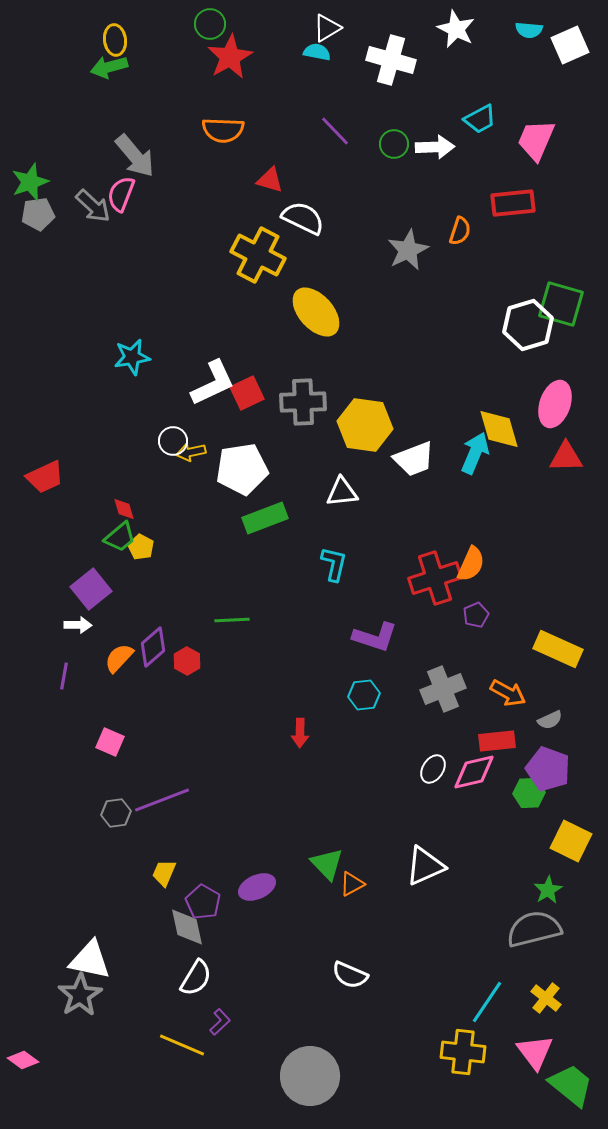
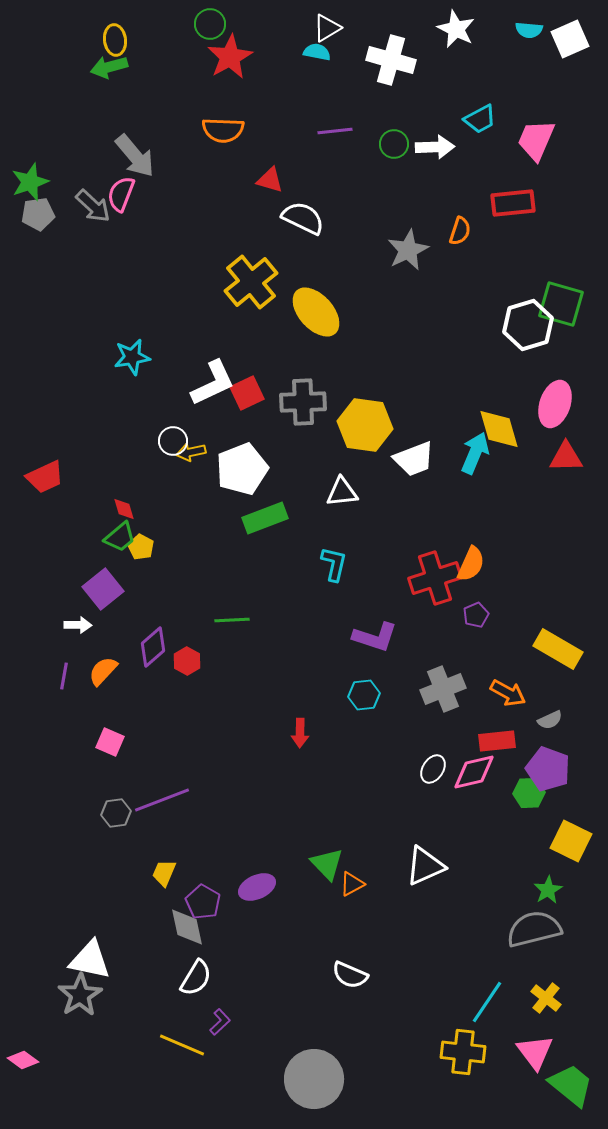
white square at (570, 45): moved 6 px up
purple line at (335, 131): rotated 52 degrees counterclockwise
yellow cross at (258, 255): moved 7 px left, 27 px down; rotated 24 degrees clockwise
white pentagon at (242, 469): rotated 12 degrees counterclockwise
purple square at (91, 589): moved 12 px right
yellow rectangle at (558, 649): rotated 6 degrees clockwise
orange semicircle at (119, 658): moved 16 px left, 13 px down
gray circle at (310, 1076): moved 4 px right, 3 px down
